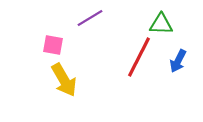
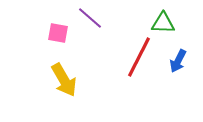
purple line: rotated 72 degrees clockwise
green triangle: moved 2 px right, 1 px up
pink square: moved 5 px right, 12 px up
